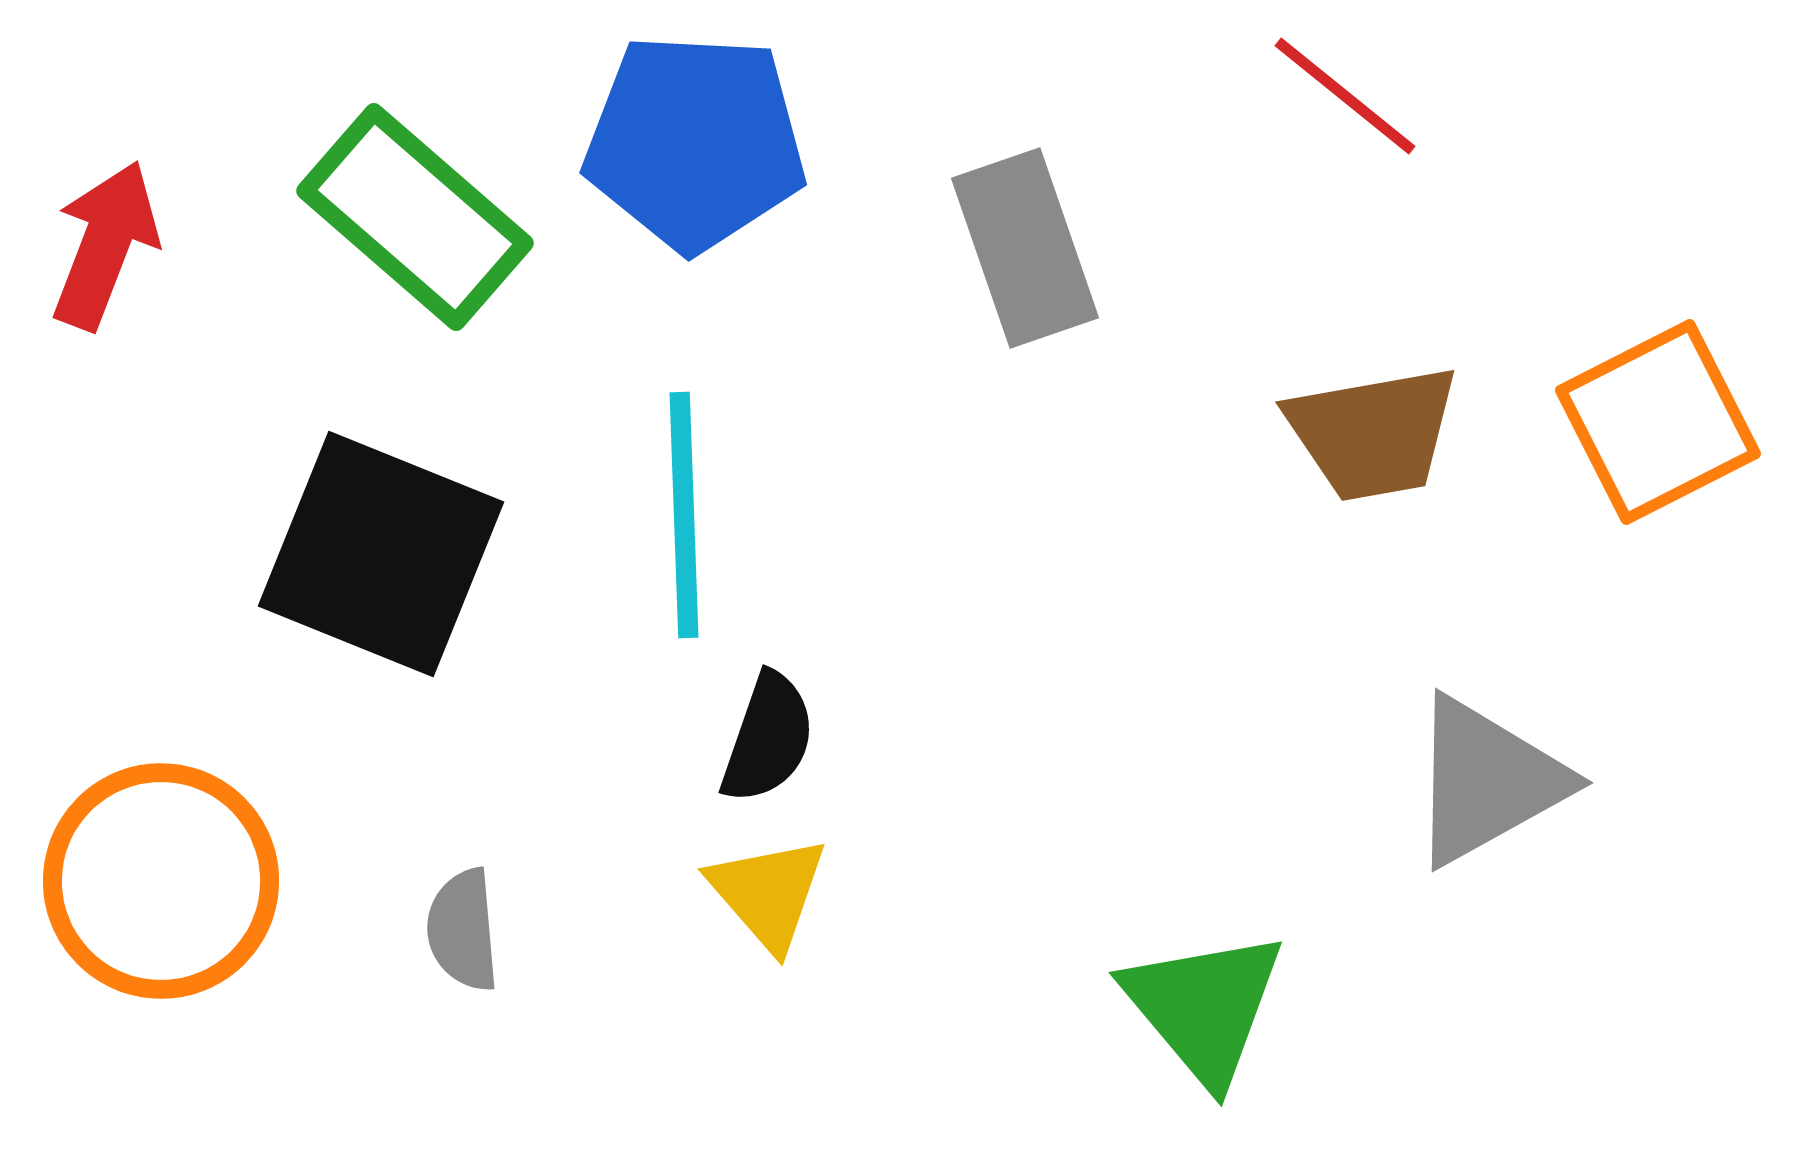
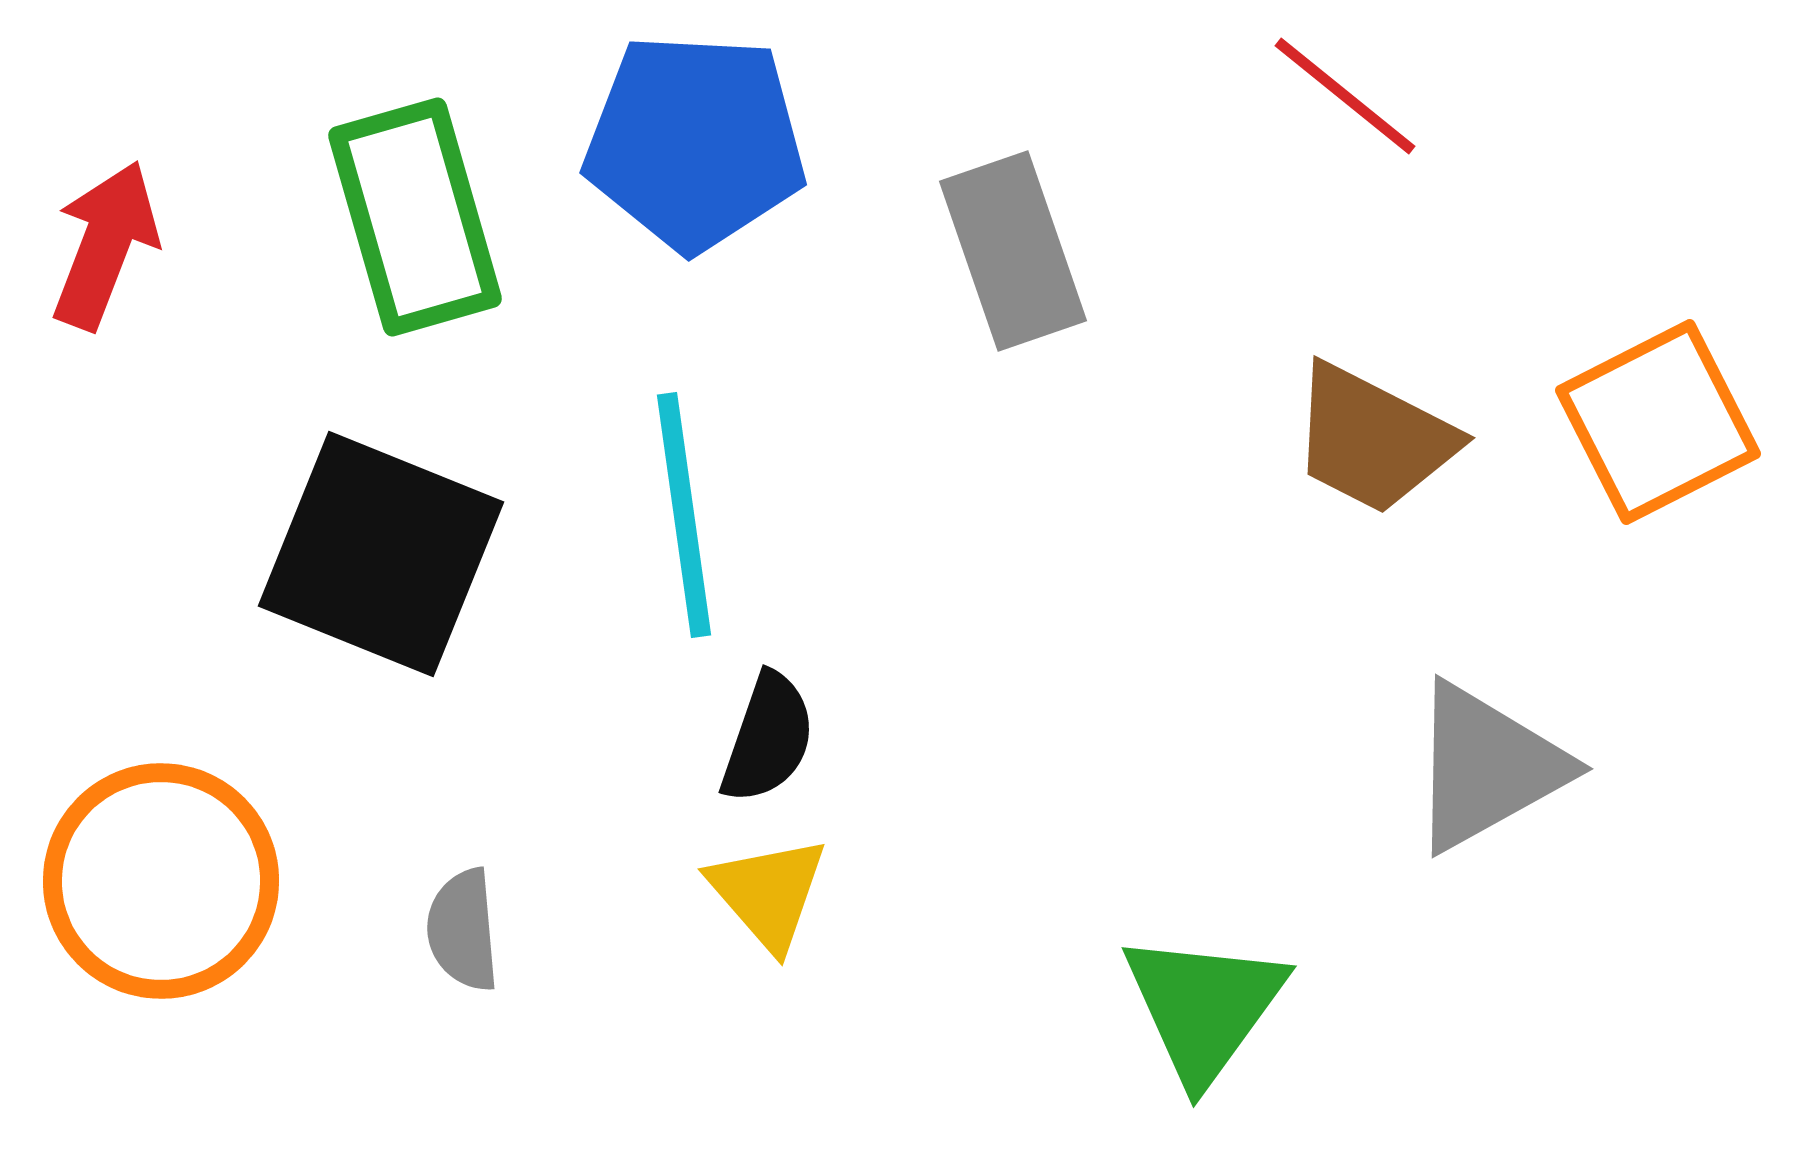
green rectangle: rotated 33 degrees clockwise
gray rectangle: moved 12 px left, 3 px down
brown trapezoid: moved 6 px down; rotated 37 degrees clockwise
cyan line: rotated 6 degrees counterclockwise
gray triangle: moved 14 px up
green triangle: rotated 16 degrees clockwise
